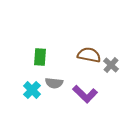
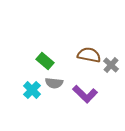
green rectangle: moved 5 px right, 4 px down; rotated 54 degrees counterclockwise
